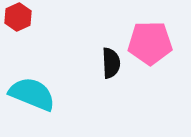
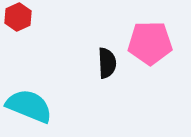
black semicircle: moved 4 px left
cyan semicircle: moved 3 px left, 12 px down
